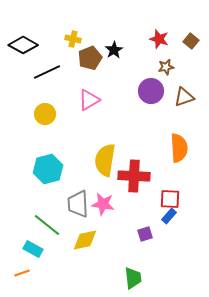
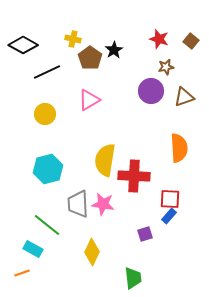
brown pentagon: rotated 15 degrees counterclockwise
yellow diamond: moved 7 px right, 12 px down; rotated 52 degrees counterclockwise
